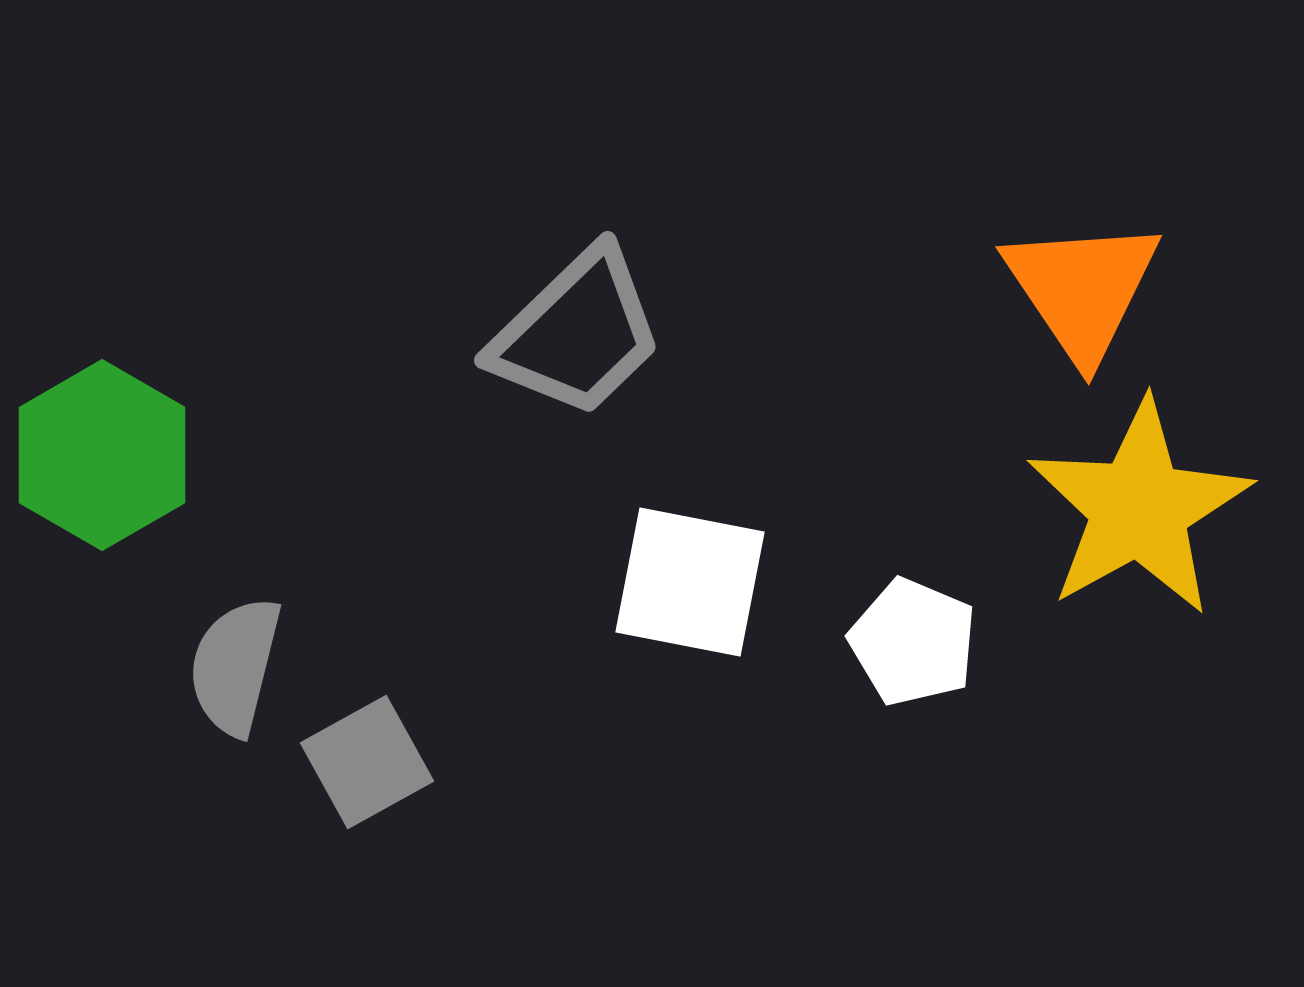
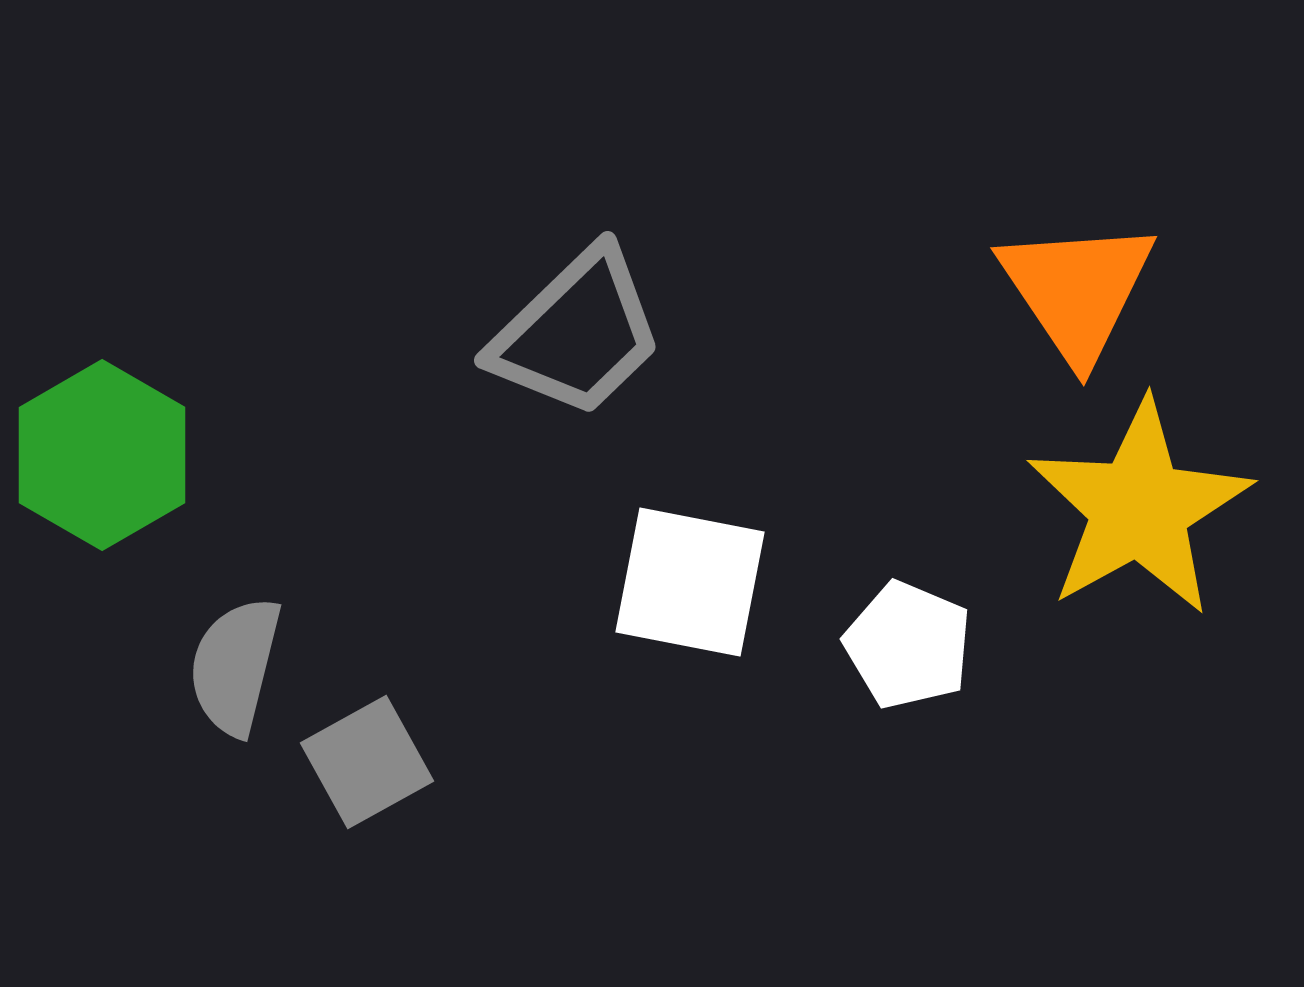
orange triangle: moved 5 px left, 1 px down
white pentagon: moved 5 px left, 3 px down
